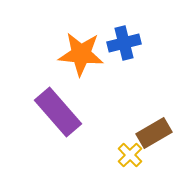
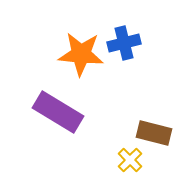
purple rectangle: rotated 18 degrees counterclockwise
brown rectangle: rotated 44 degrees clockwise
yellow cross: moved 5 px down
